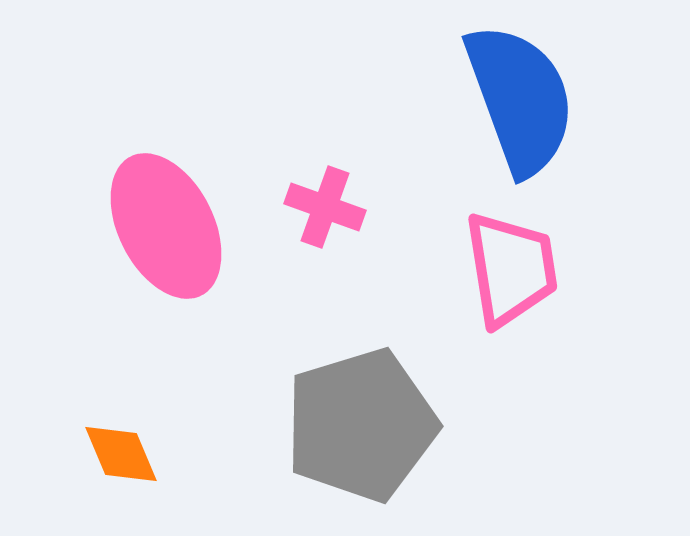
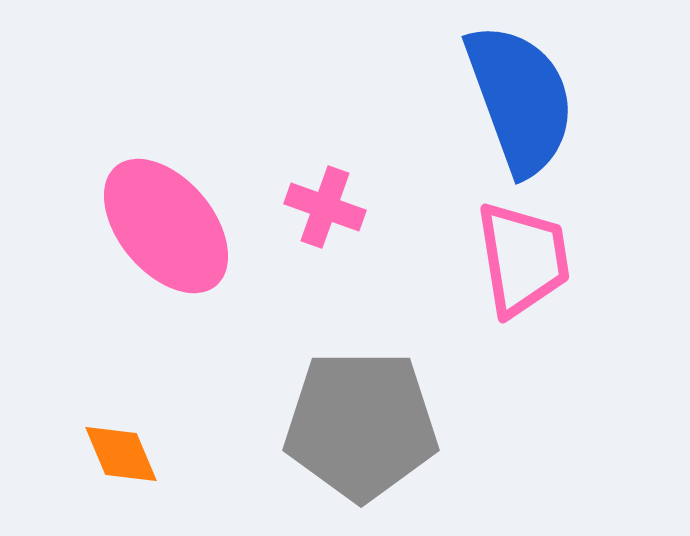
pink ellipse: rotated 13 degrees counterclockwise
pink trapezoid: moved 12 px right, 10 px up
gray pentagon: rotated 17 degrees clockwise
